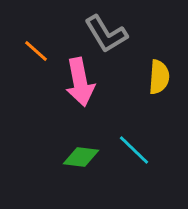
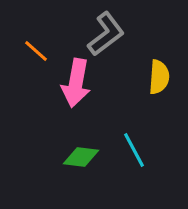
gray L-shape: rotated 96 degrees counterclockwise
pink arrow: moved 4 px left, 1 px down; rotated 21 degrees clockwise
cyan line: rotated 18 degrees clockwise
